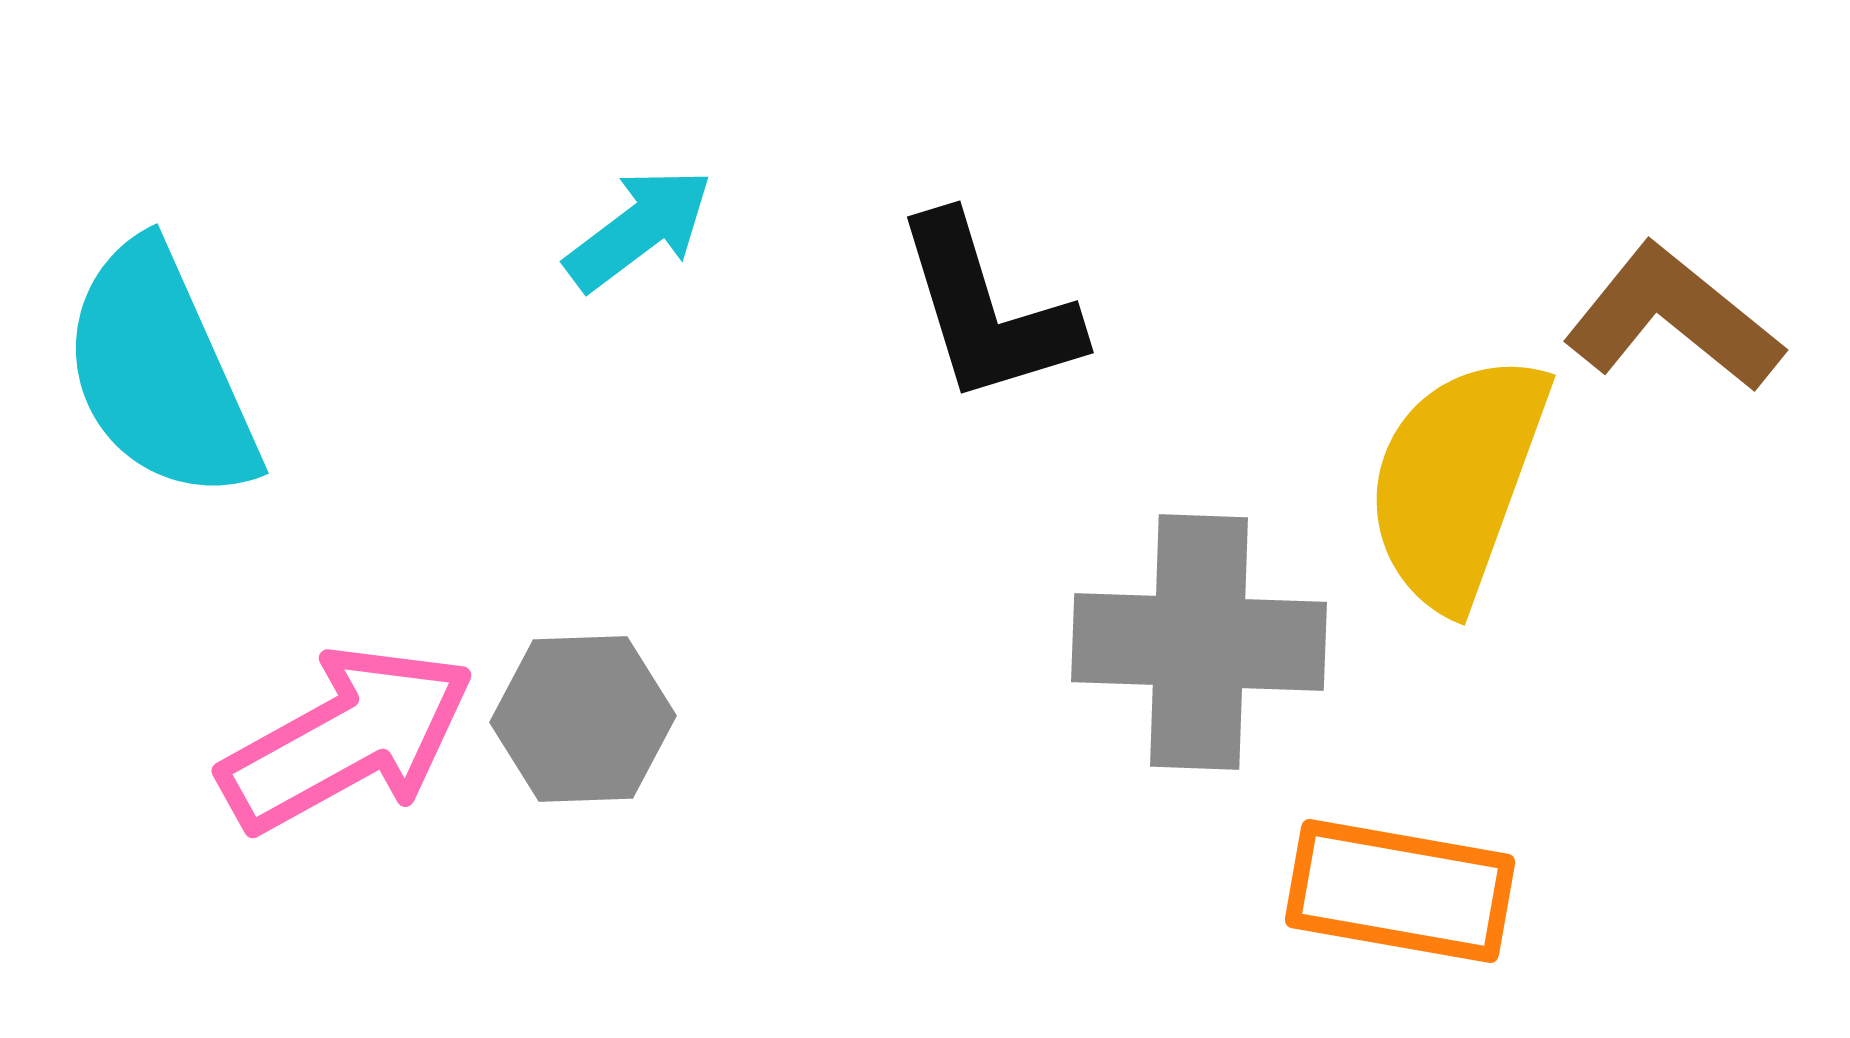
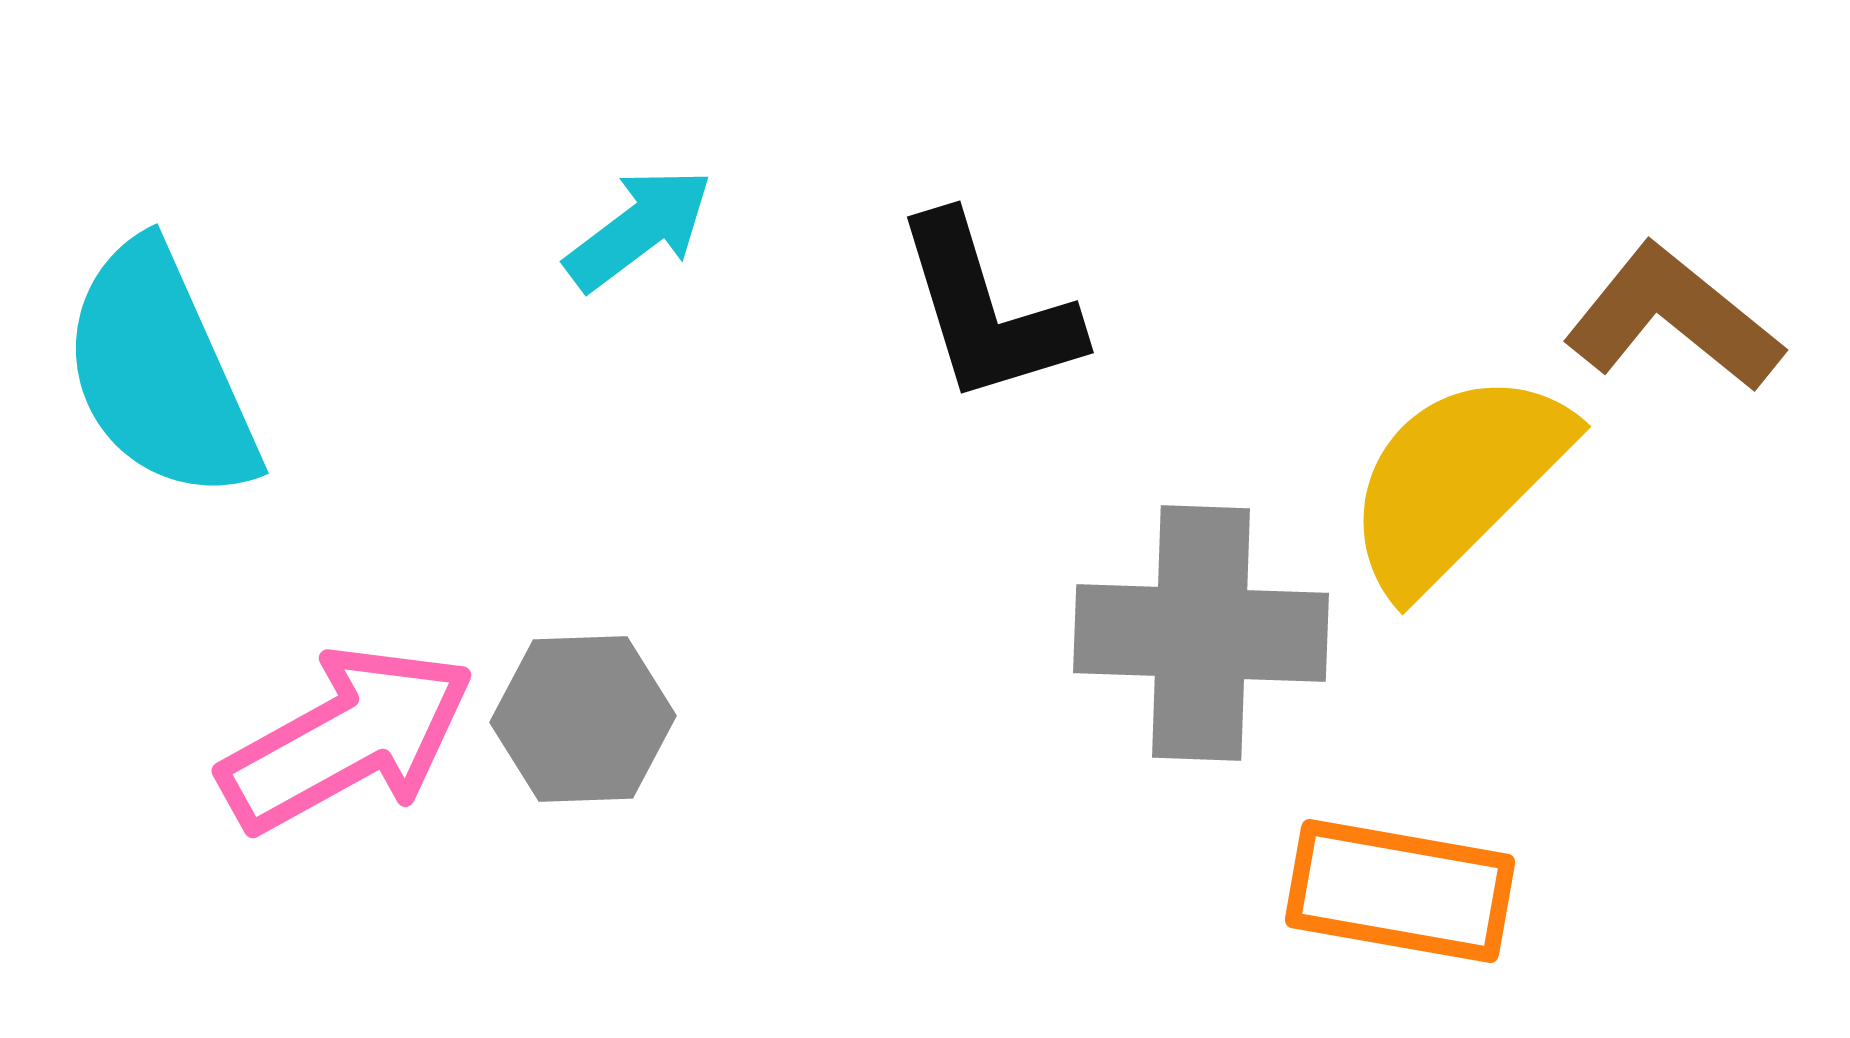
yellow semicircle: rotated 25 degrees clockwise
gray cross: moved 2 px right, 9 px up
